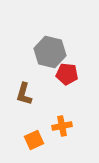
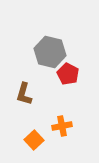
red pentagon: moved 1 px right; rotated 20 degrees clockwise
orange square: rotated 18 degrees counterclockwise
